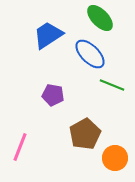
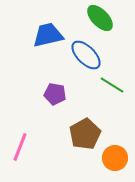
blue trapezoid: rotated 20 degrees clockwise
blue ellipse: moved 4 px left, 1 px down
green line: rotated 10 degrees clockwise
purple pentagon: moved 2 px right, 1 px up
